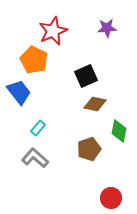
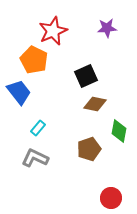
gray L-shape: rotated 16 degrees counterclockwise
